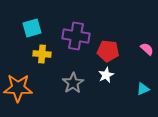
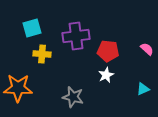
purple cross: rotated 16 degrees counterclockwise
gray star: moved 14 px down; rotated 25 degrees counterclockwise
